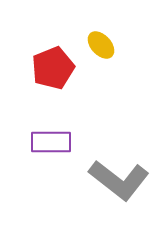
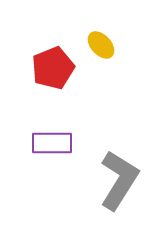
purple rectangle: moved 1 px right, 1 px down
gray L-shape: rotated 96 degrees counterclockwise
